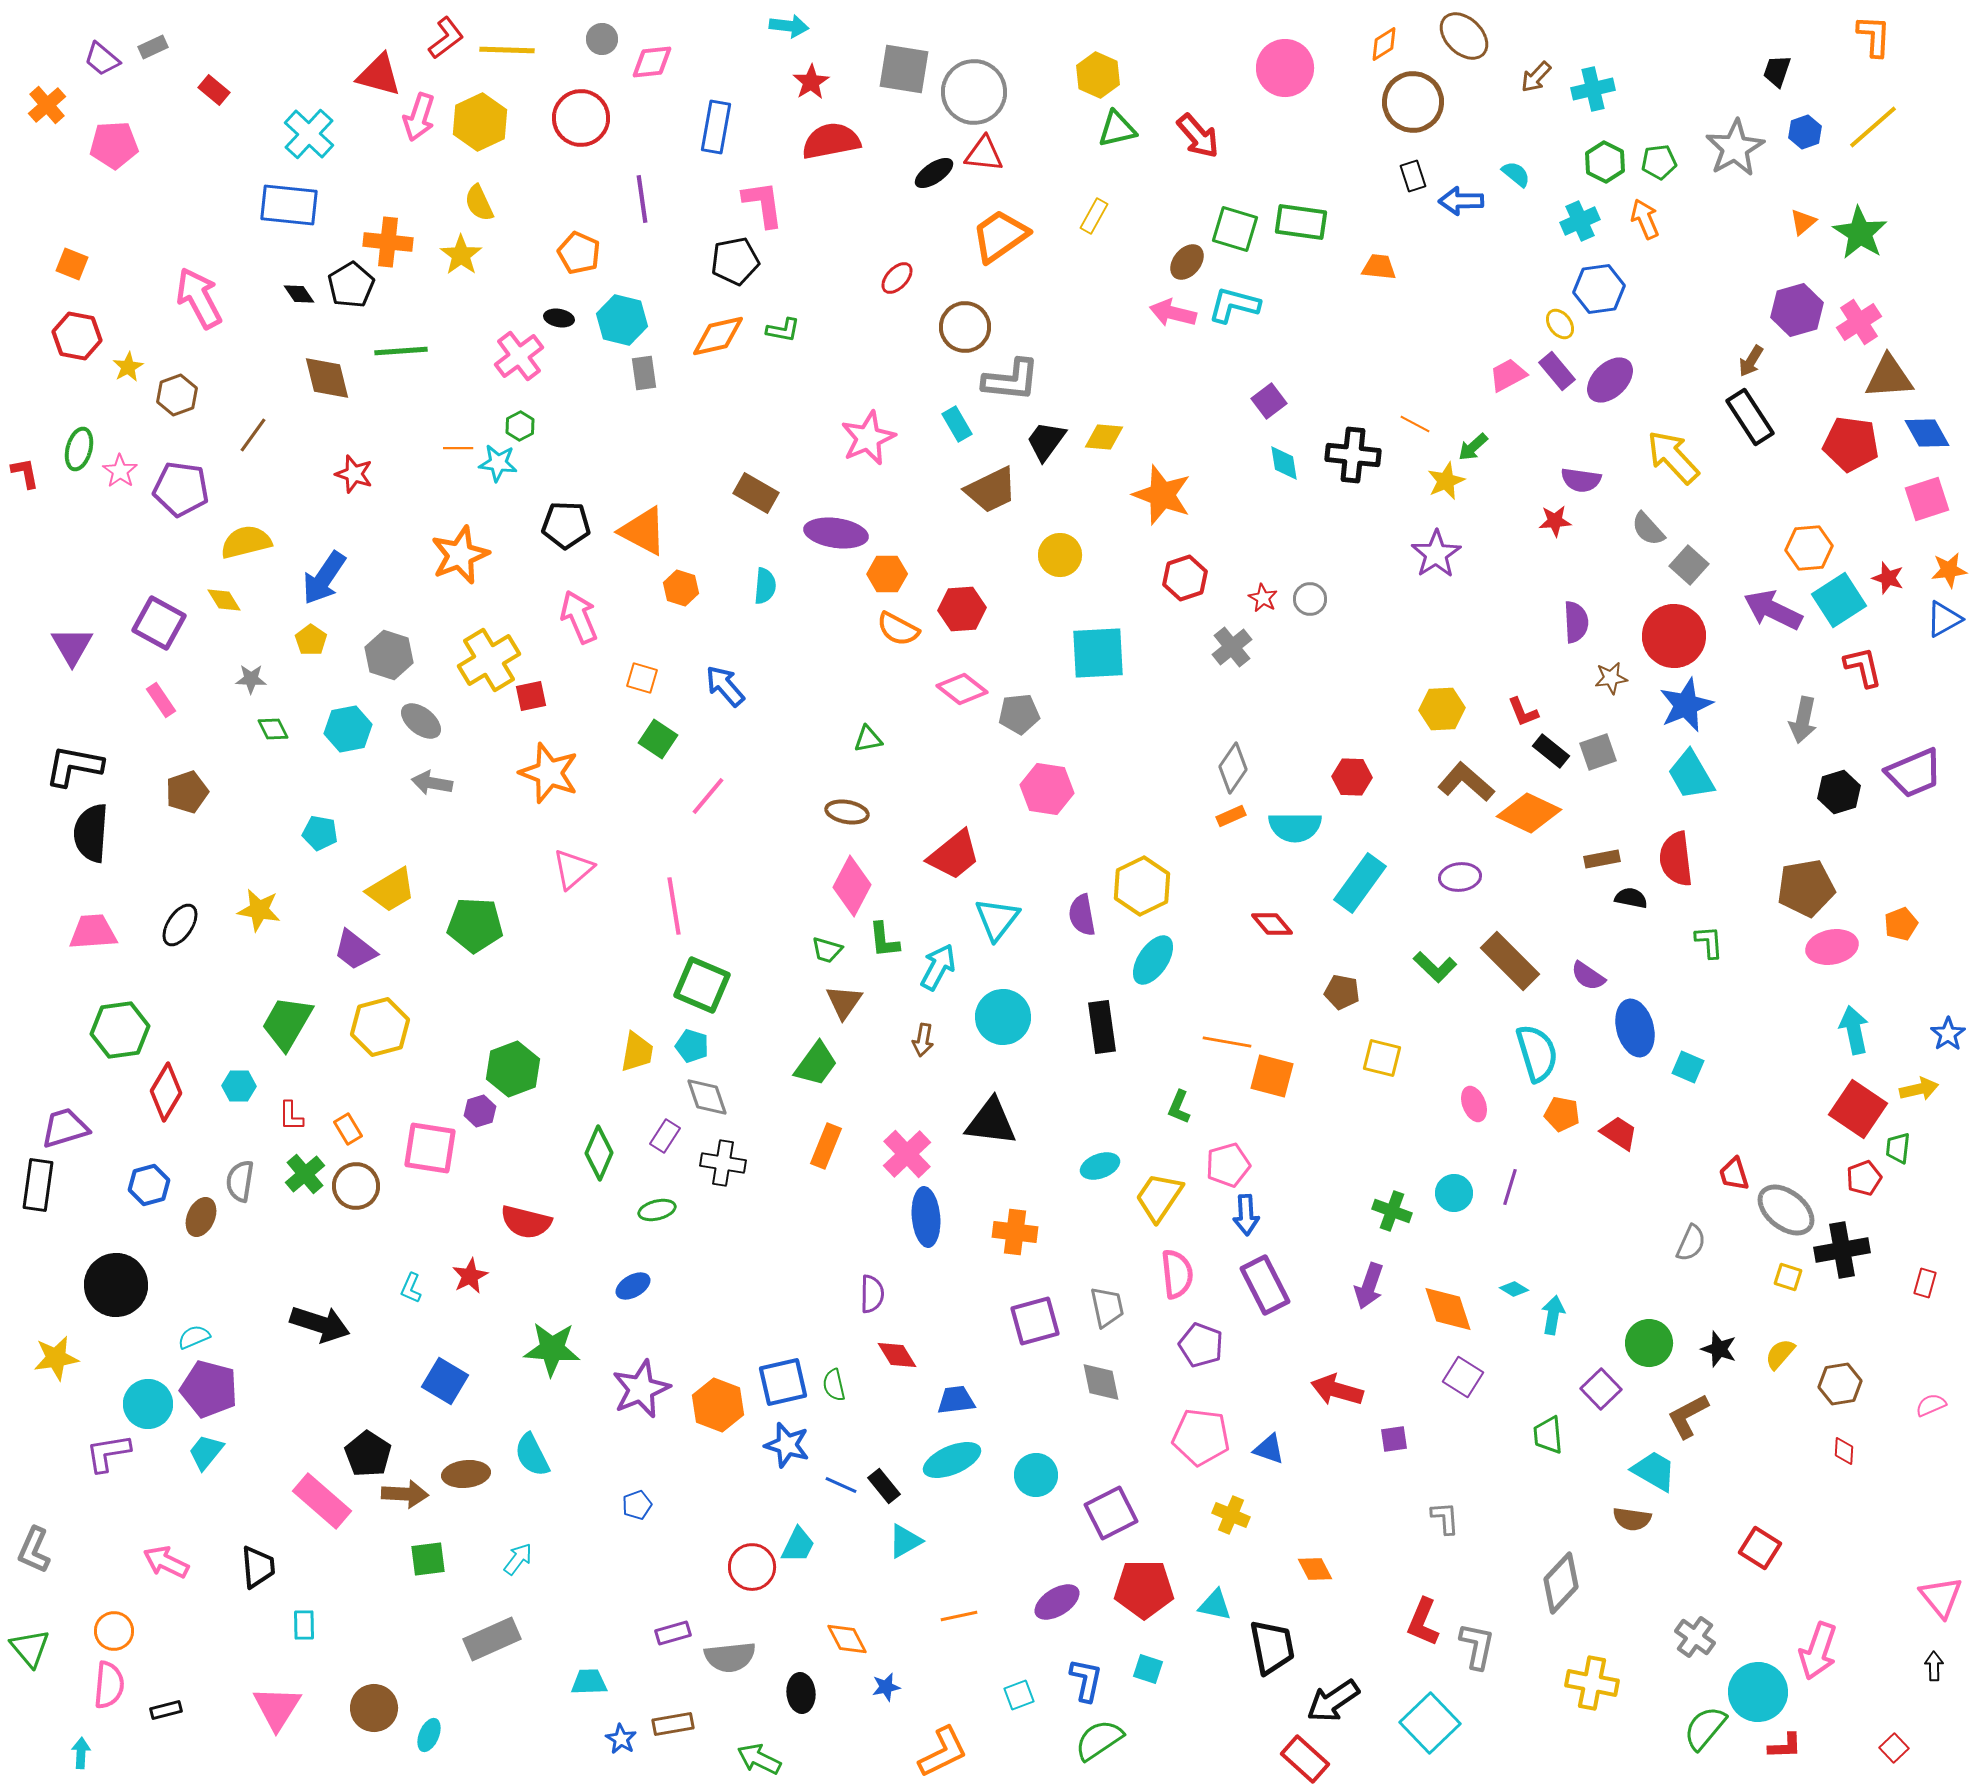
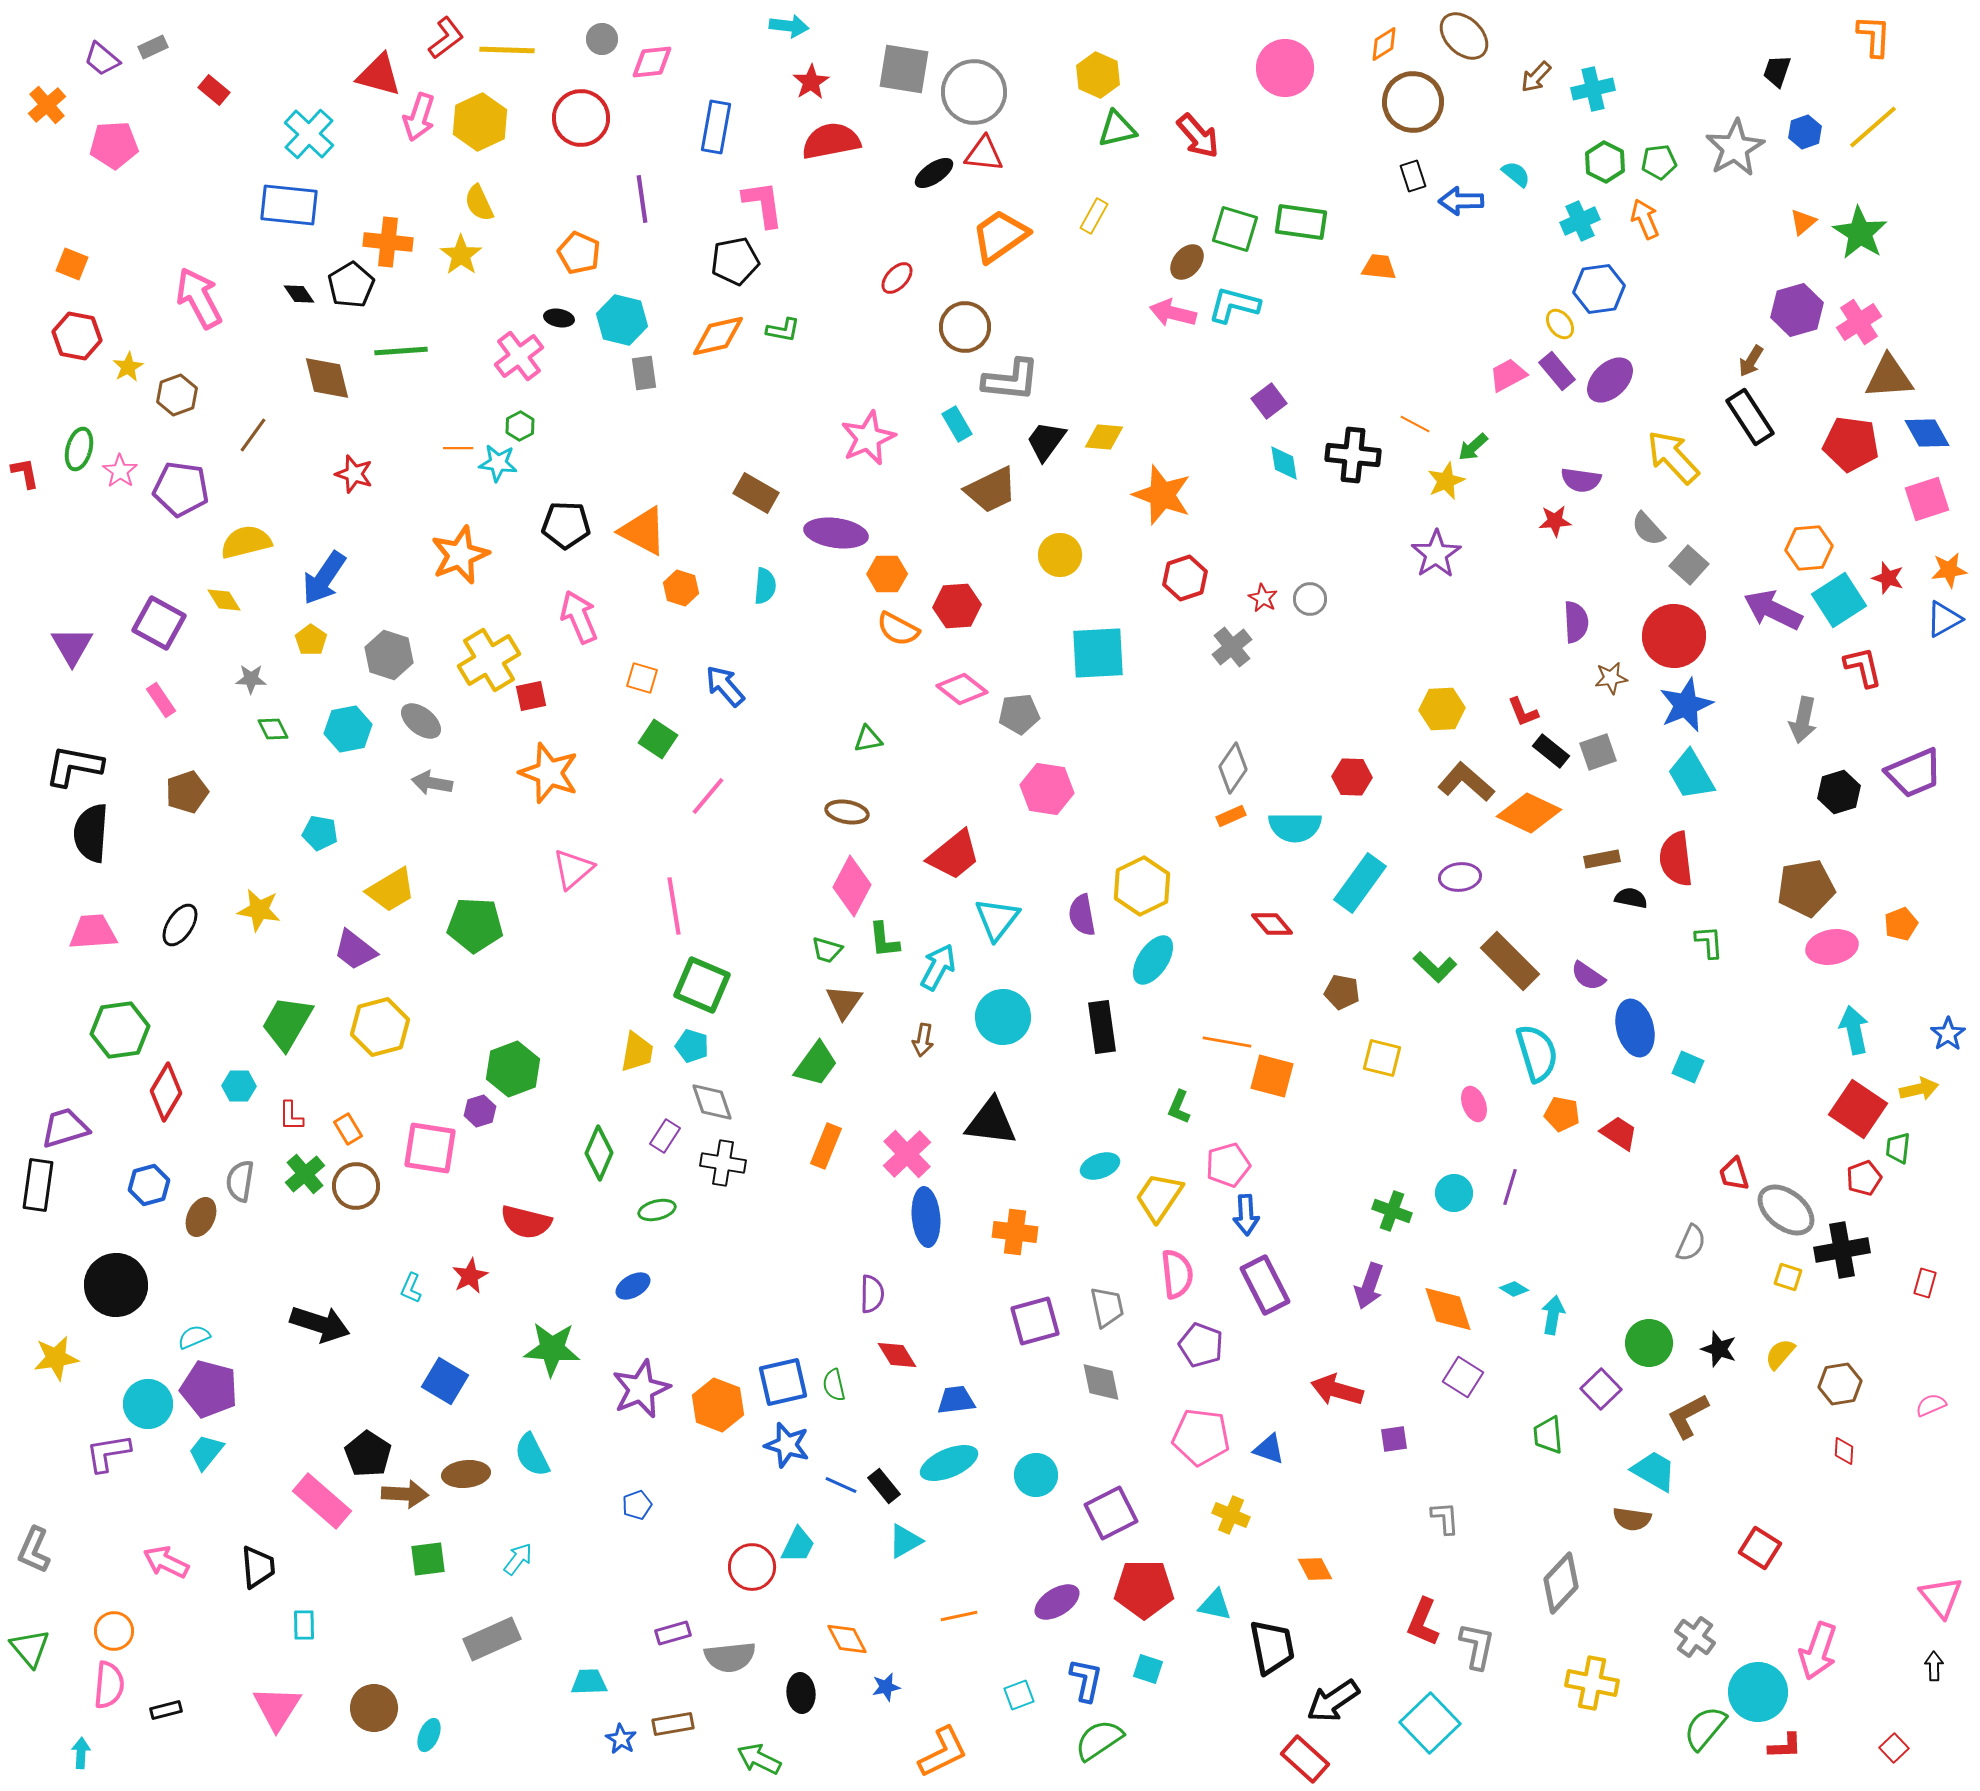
red hexagon at (962, 609): moved 5 px left, 3 px up
gray diamond at (707, 1097): moved 5 px right, 5 px down
cyan ellipse at (952, 1460): moved 3 px left, 3 px down
